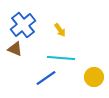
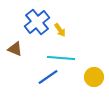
blue cross: moved 14 px right, 3 px up
blue line: moved 2 px right, 1 px up
